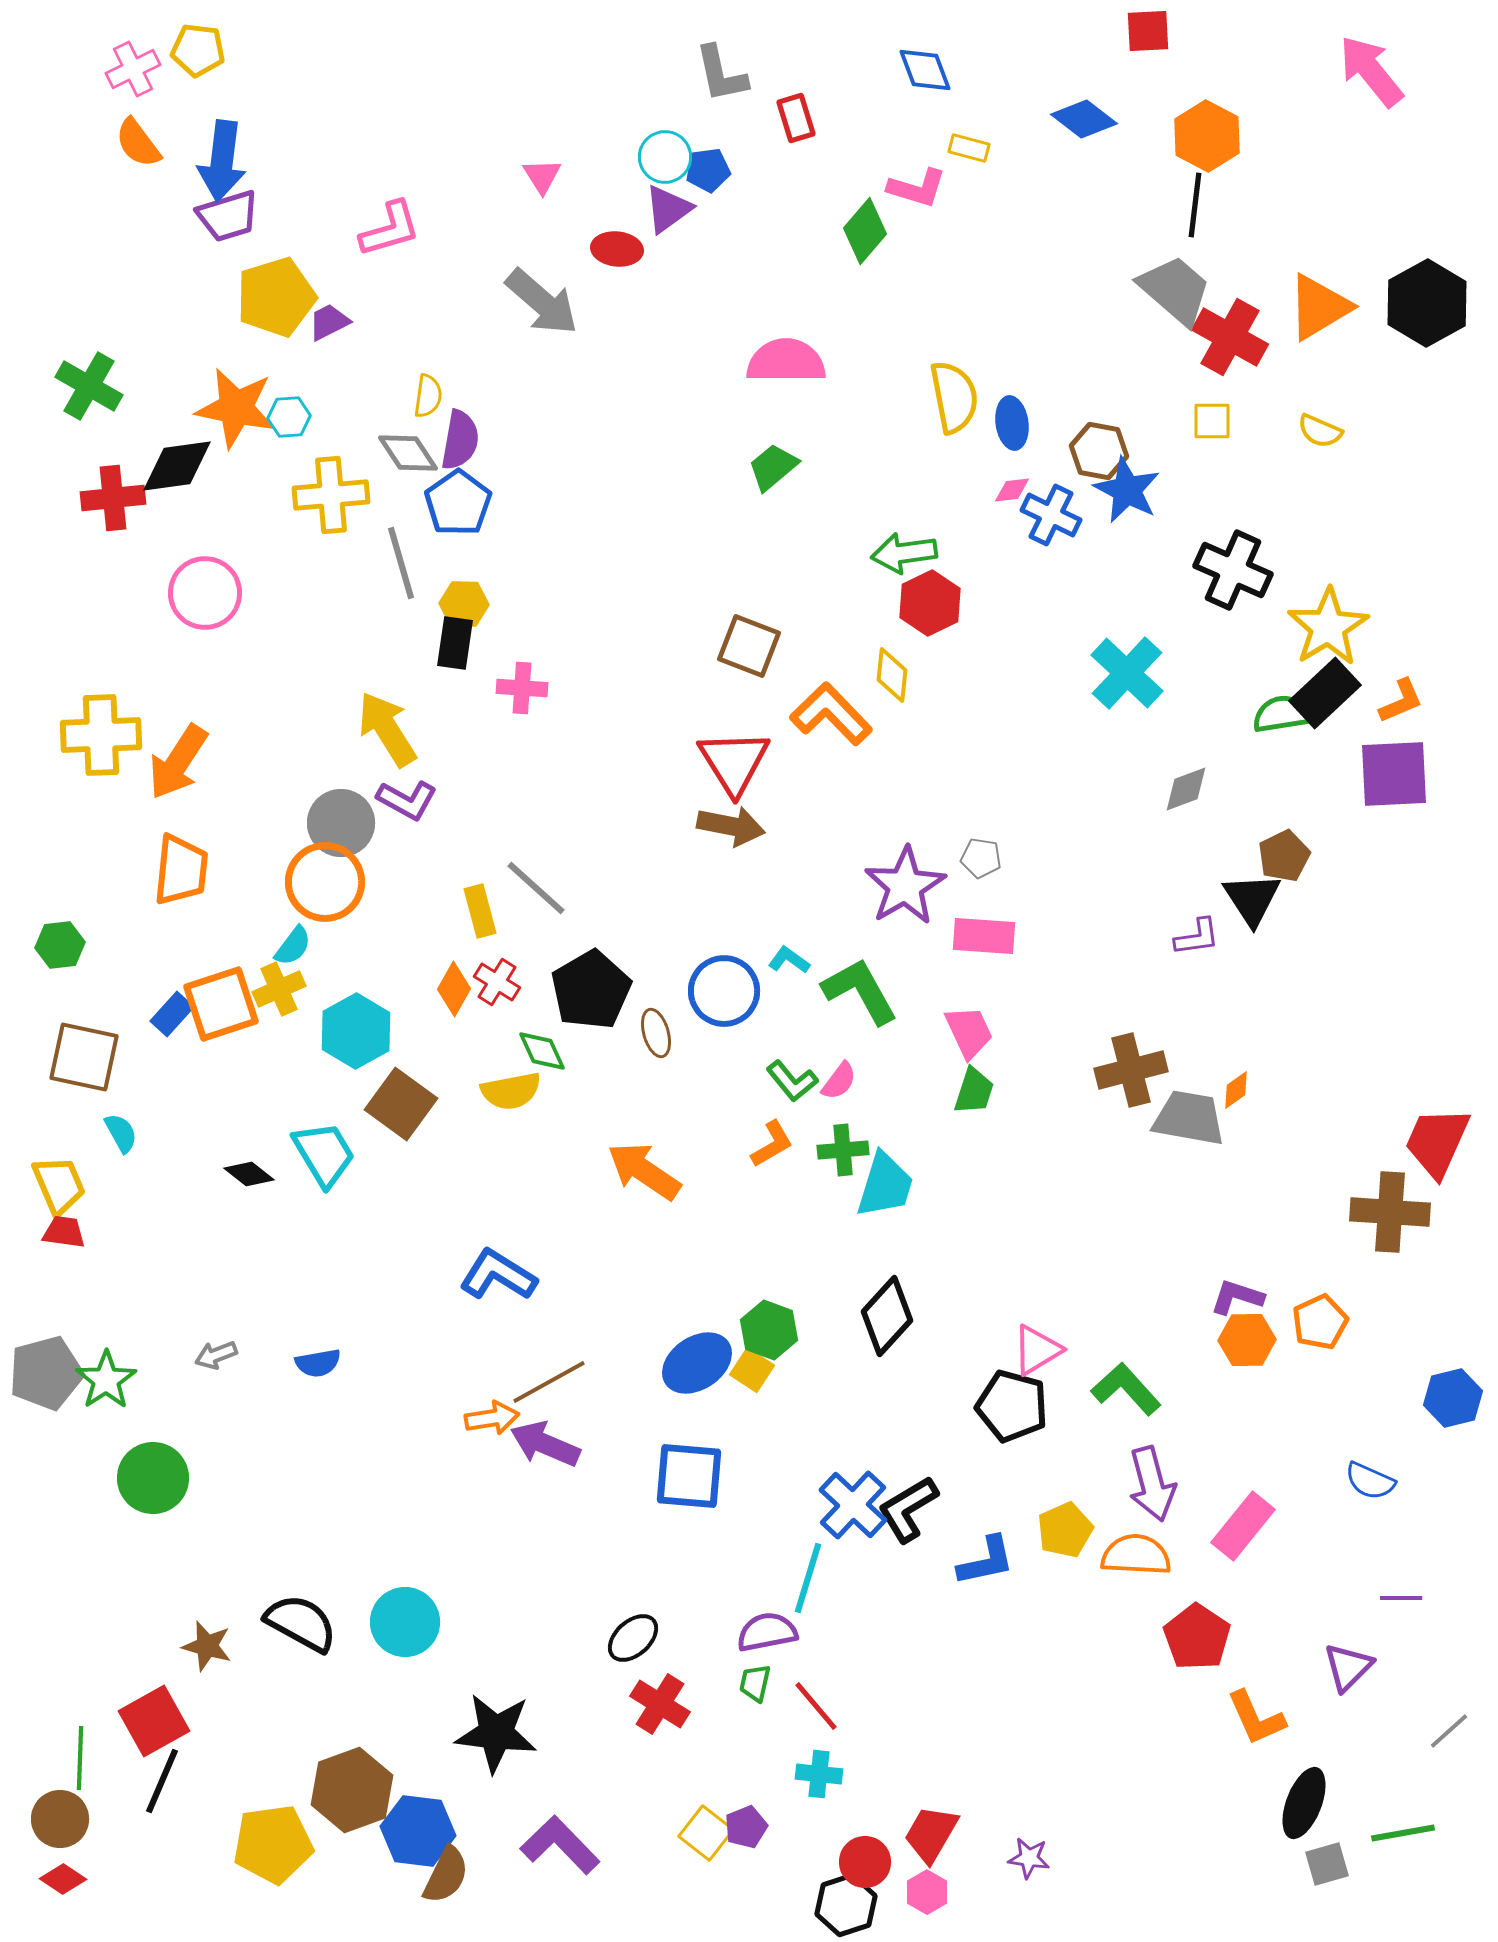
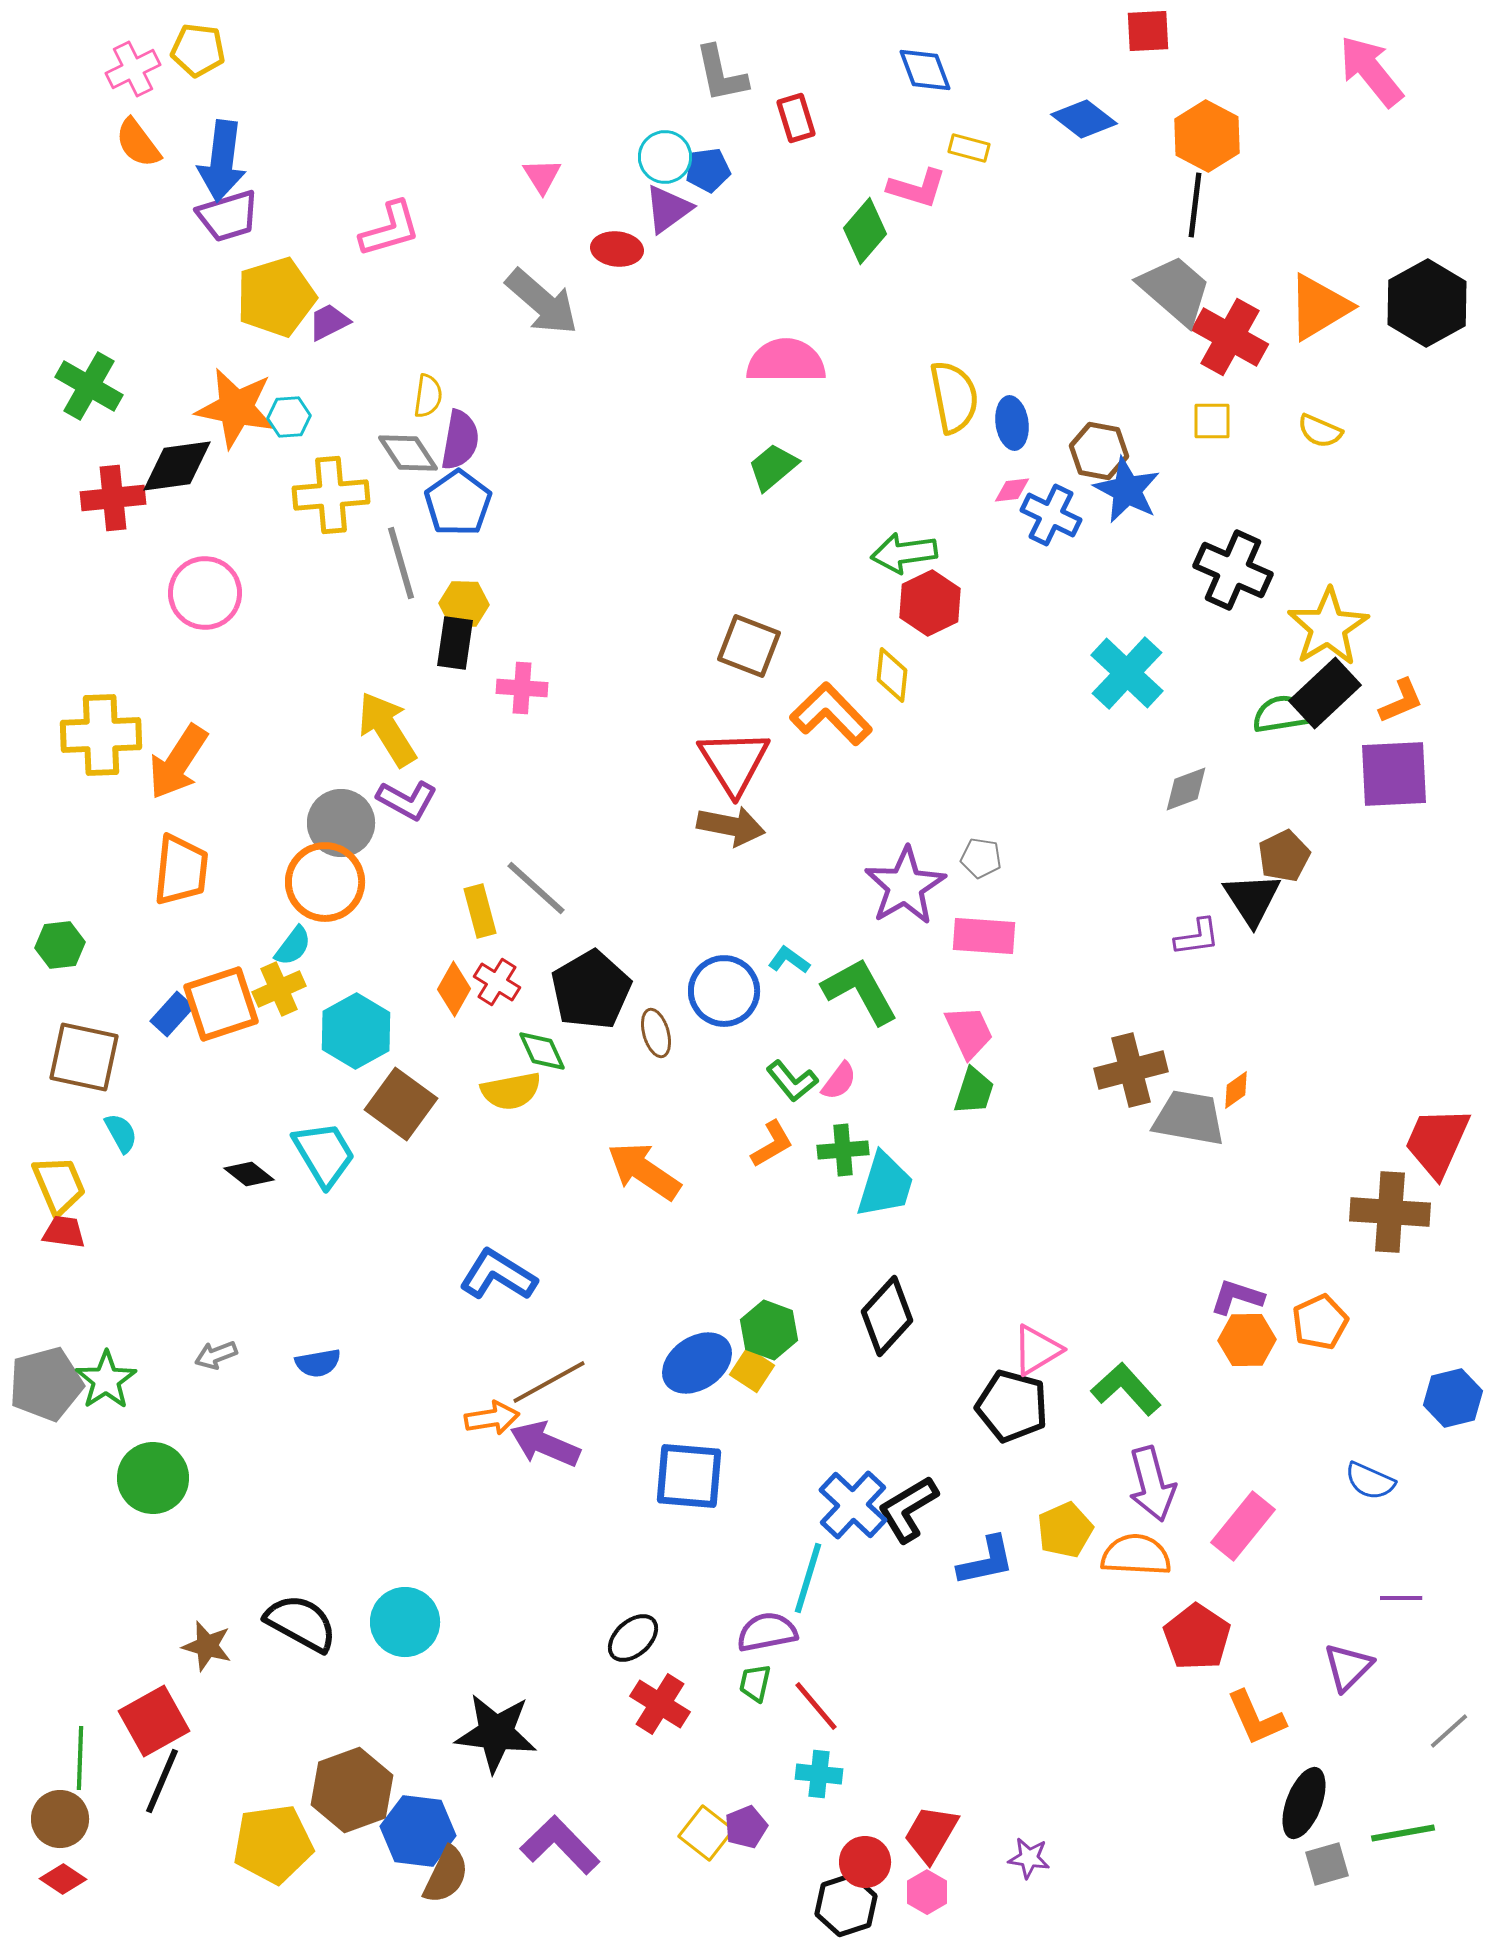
gray pentagon at (46, 1373): moved 11 px down
